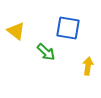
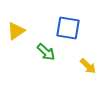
yellow triangle: rotated 48 degrees clockwise
yellow arrow: rotated 126 degrees clockwise
